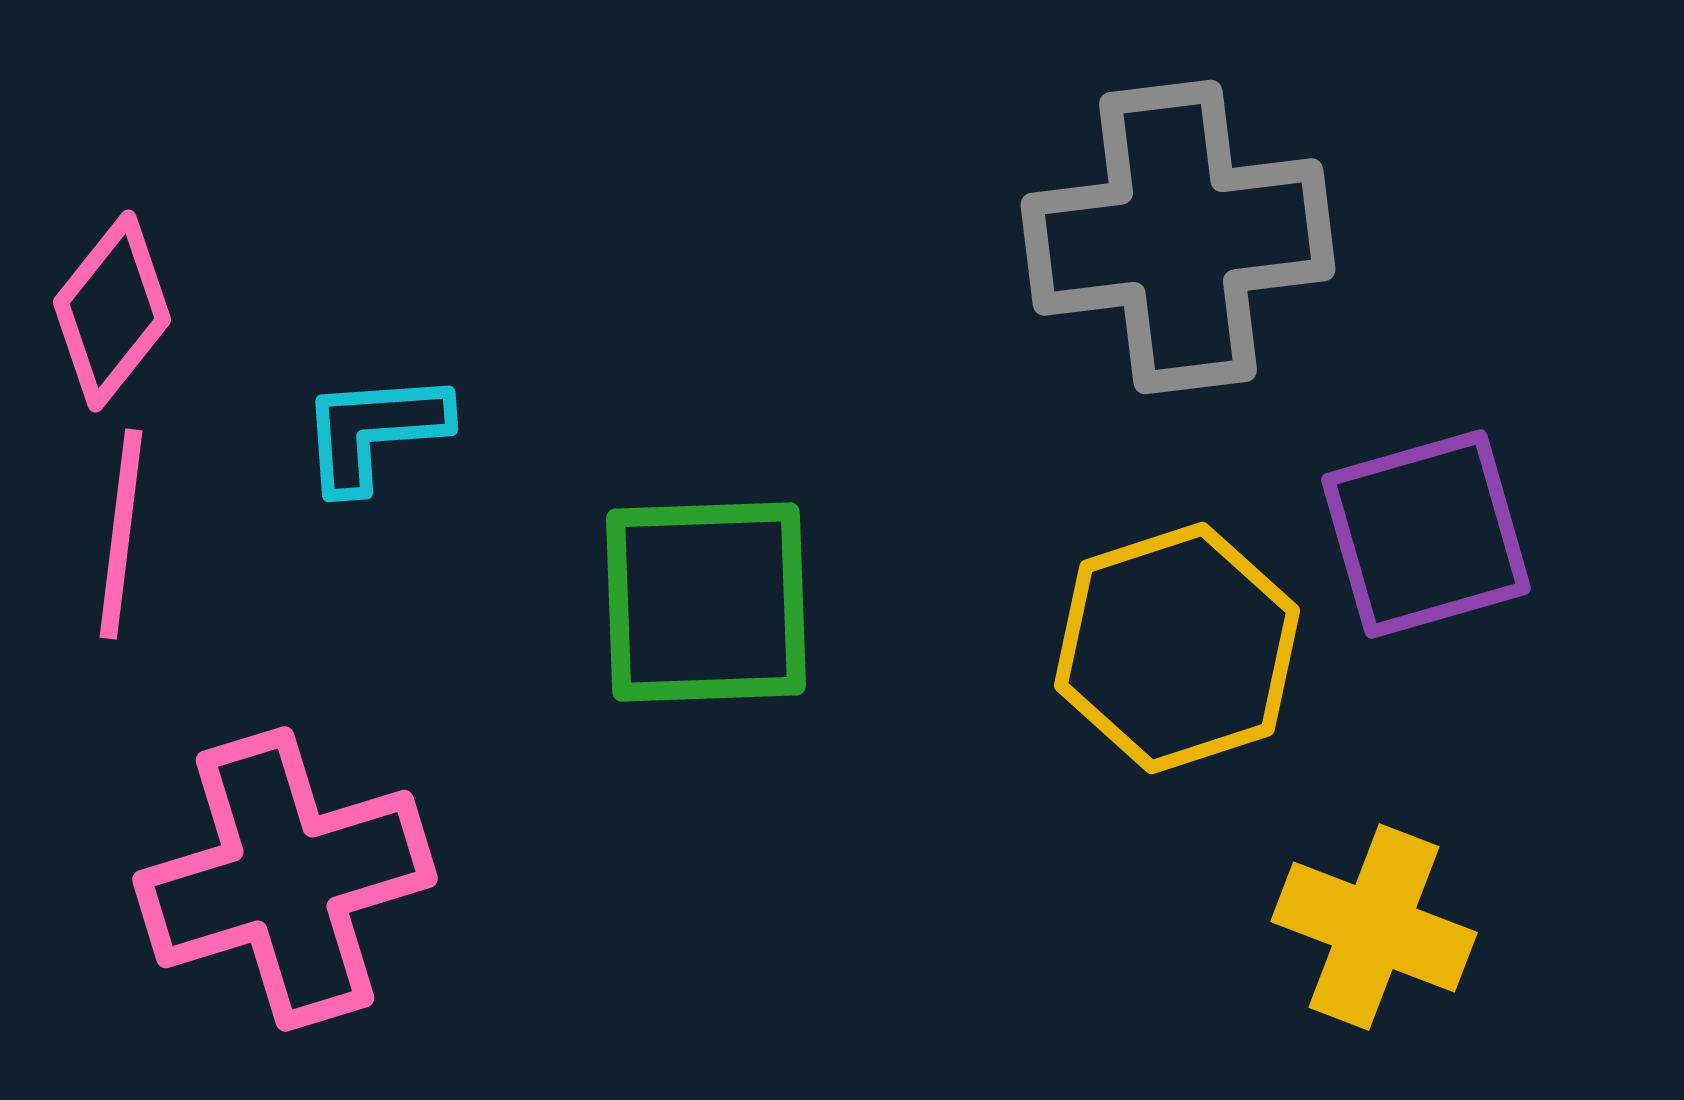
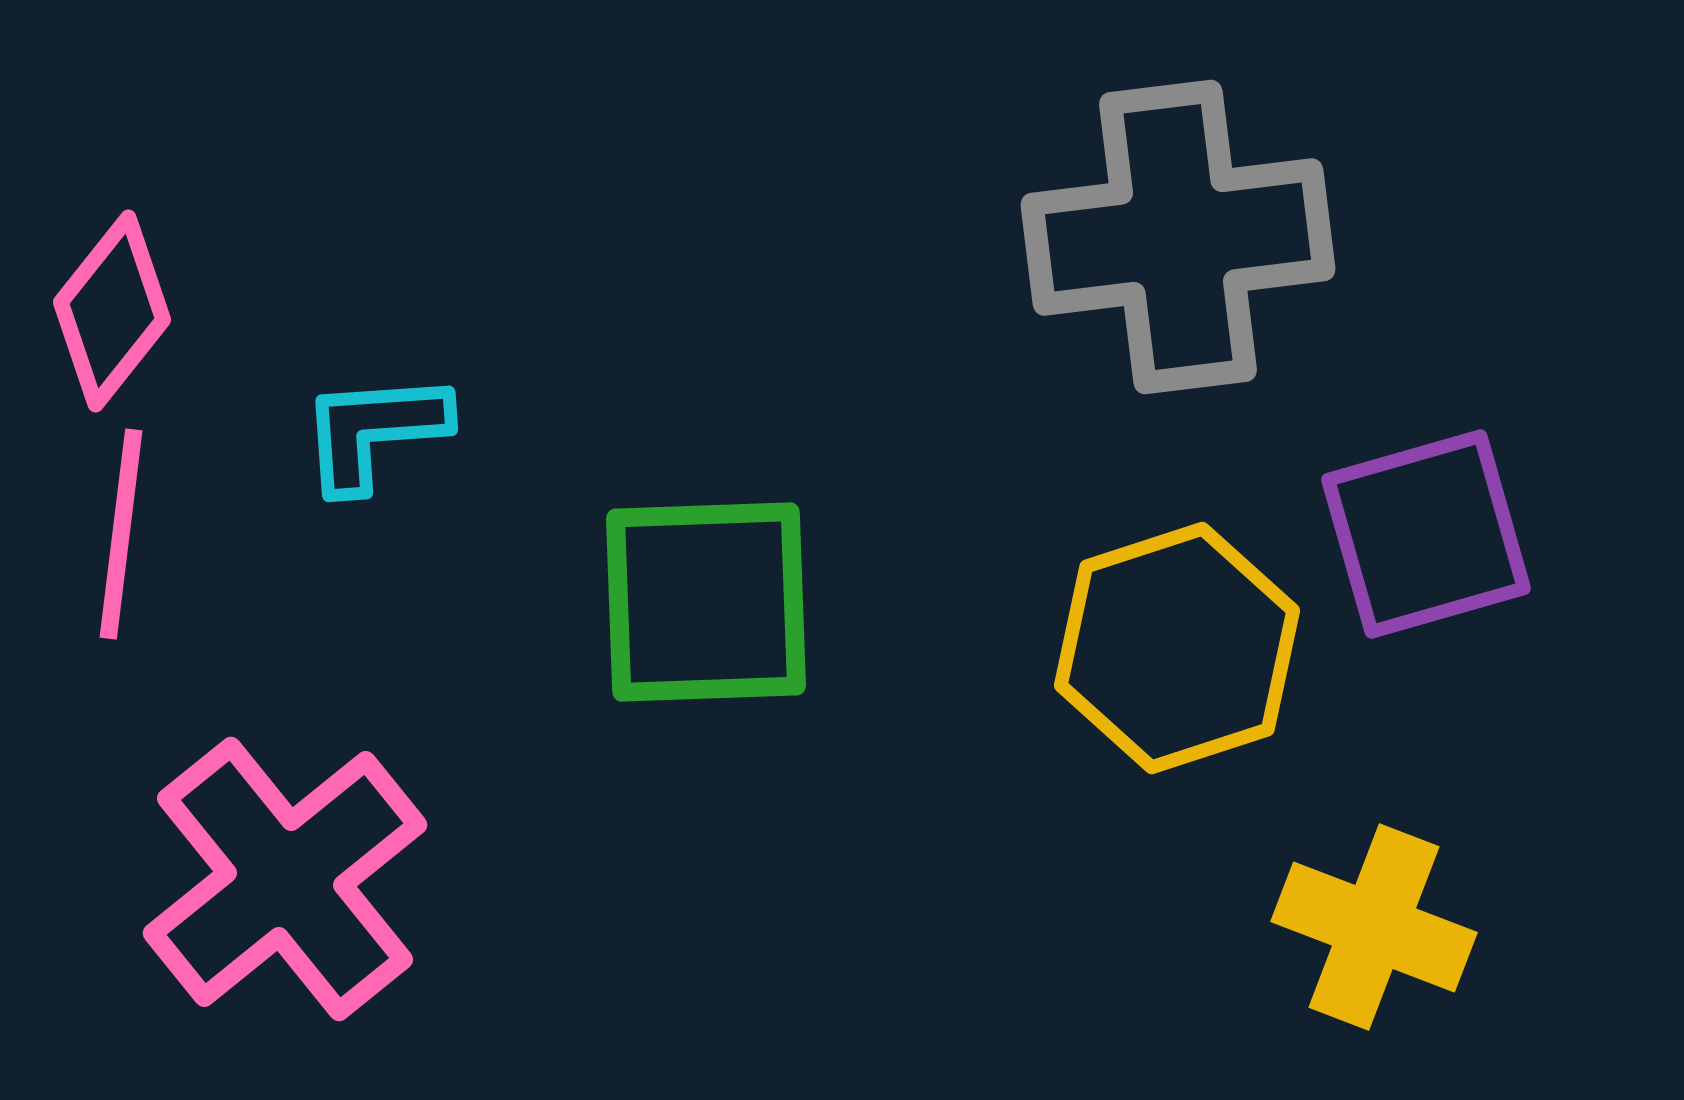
pink cross: rotated 22 degrees counterclockwise
